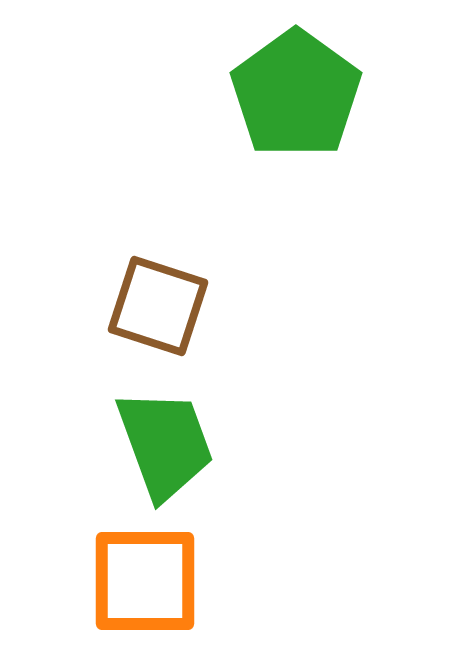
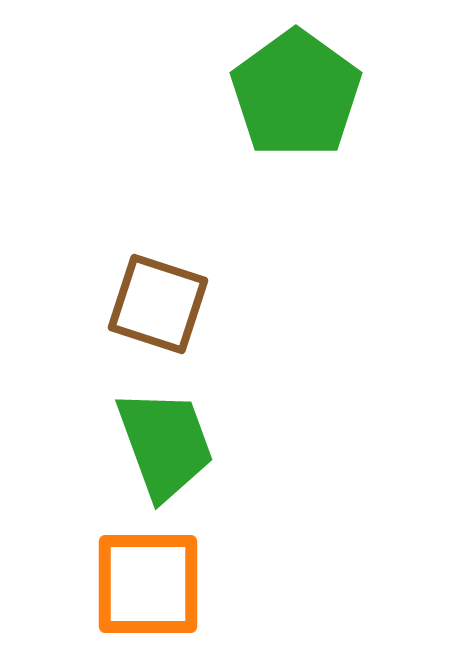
brown square: moved 2 px up
orange square: moved 3 px right, 3 px down
